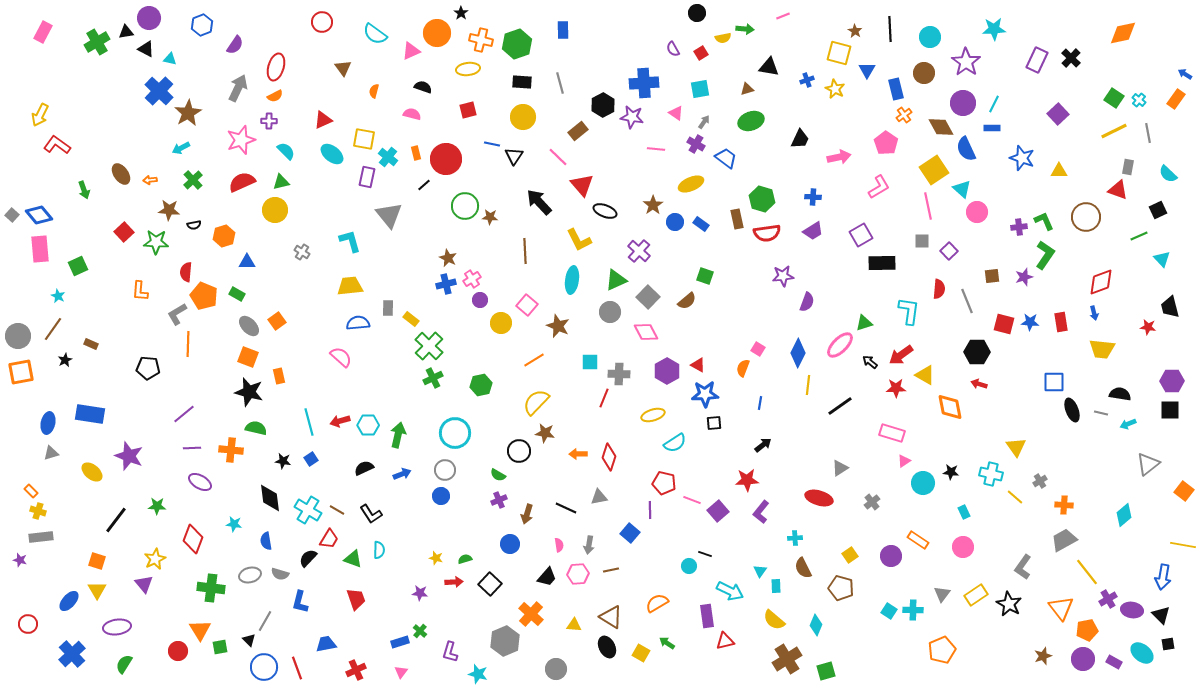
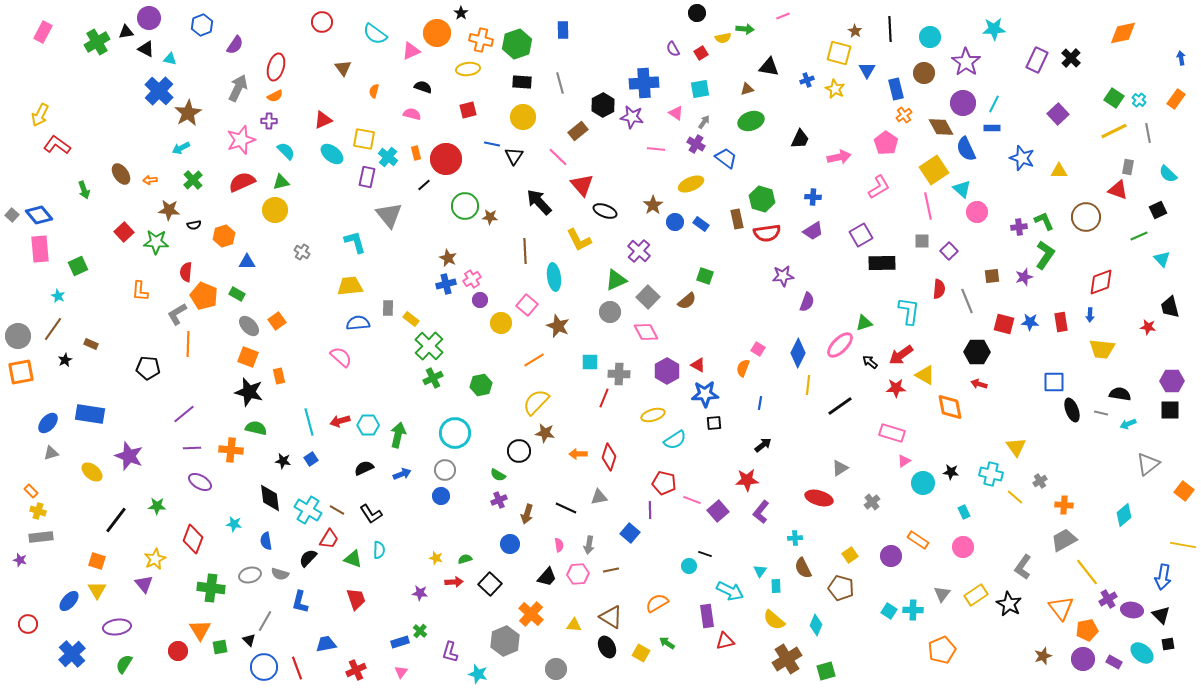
blue arrow at (1185, 74): moved 4 px left, 16 px up; rotated 48 degrees clockwise
cyan L-shape at (350, 241): moved 5 px right, 1 px down
cyan ellipse at (572, 280): moved 18 px left, 3 px up; rotated 16 degrees counterclockwise
blue arrow at (1094, 313): moved 4 px left, 2 px down; rotated 16 degrees clockwise
blue ellipse at (48, 423): rotated 30 degrees clockwise
cyan semicircle at (675, 443): moved 3 px up
